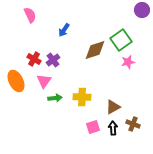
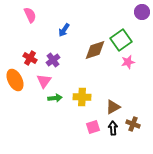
purple circle: moved 2 px down
red cross: moved 4 px left, 1 px up
orange ellipse: moved 1 px left, 1 px up
